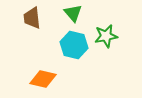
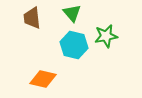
green triangle: moved 1 px left
